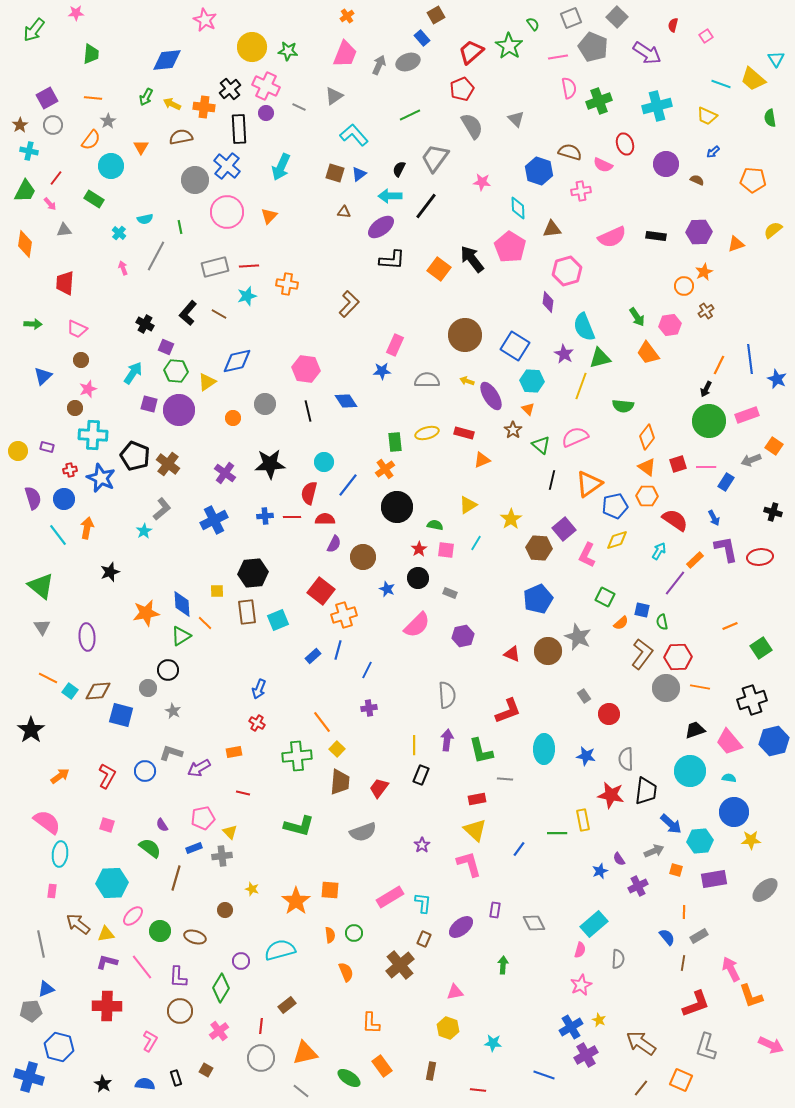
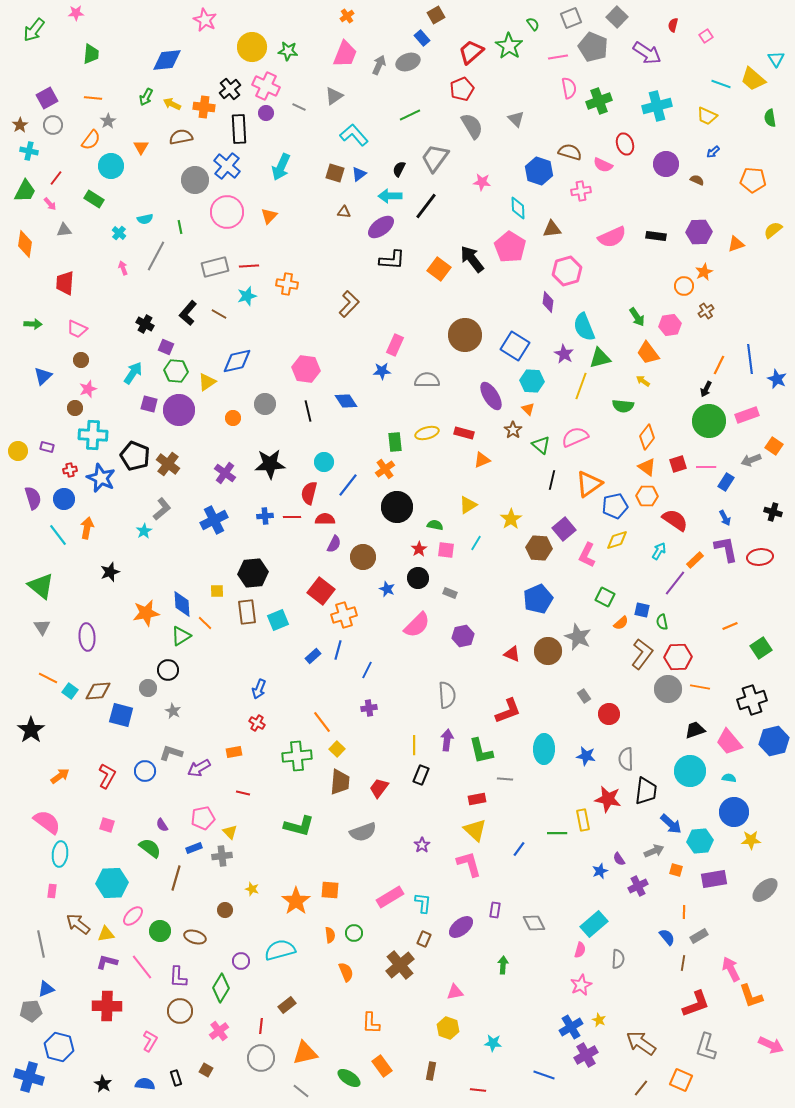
yellow arrow at (467, 381): moved 176 px right; rotated 16 degrees clockwise
blue arrow at (714, 518): moved 11 px right
gray circle at (666, 688): moved 2 px right, 1 px down
red star at (611, 795): moved 3 px left, 4 px down
